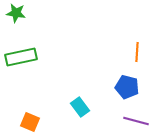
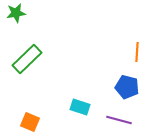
green star: rotated 18 degrees counterclockwise
green rectangle: moved 6 px right, 2 px down; rotated 32 degrees counterclockwise
cyan rectangle: rotated 36 degrees counterclockwise
purple line: moved 17 px left, 1 px up
